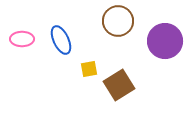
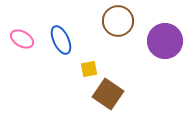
pink ellipse: rotated 30 degrees clockwise
brown square: moved 11 px left, 9 px down; rotated 24 degrees counterclockwise
